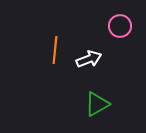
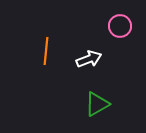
orange line: moved 9 px left, 1 px down
